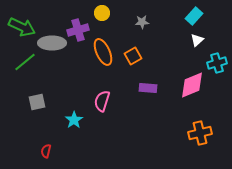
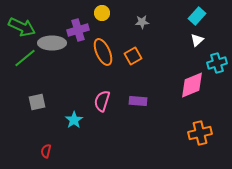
cyan rectangle: moved 3 px right
green line: moved 4 px up
purple rectangle: moved 10 px left, 13 px down
